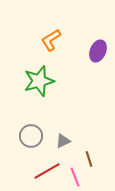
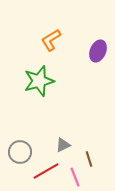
gray circle: moved 11 px left, 16 px down
gray triangle: moved 4 px down
red line: moved 1 px left
